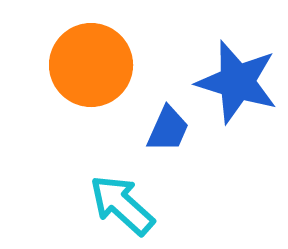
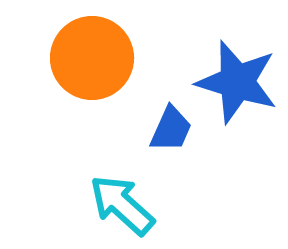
orange circle: moved 1 px right, 7 px up
blue trapezoid: moved 3 px right
